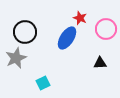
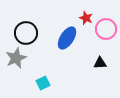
red star: moved 6 px right
black circle: moved 1 px right, 1 px down
